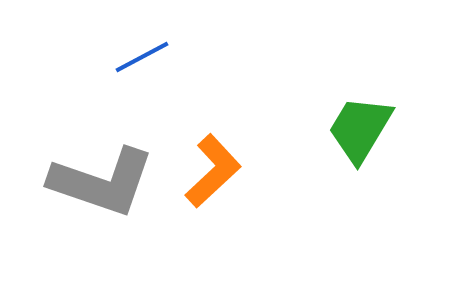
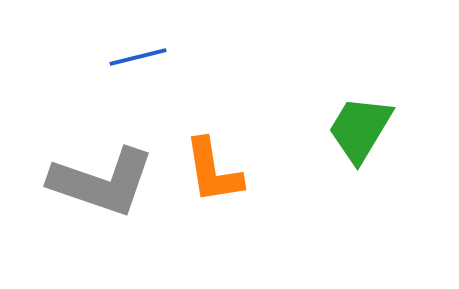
blue line: moved 4 px left; rotated 14 degrees clockwise
orange L-shape: rotated 124 degrees clockwise
